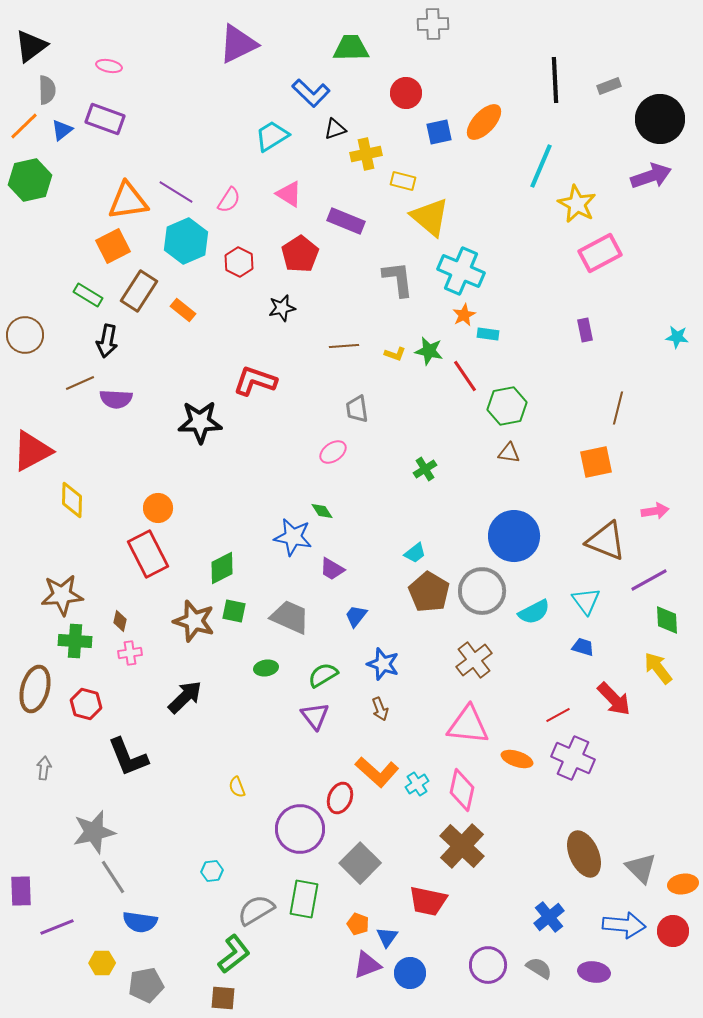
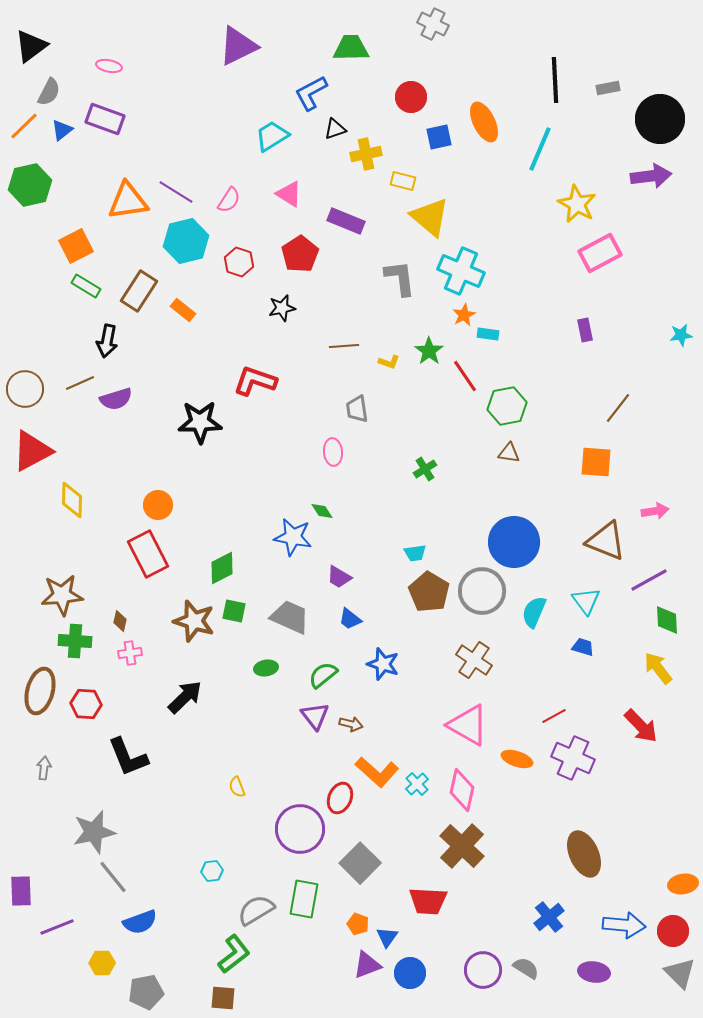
gray cross at (433, 24): rotated 28 degrees clockwise
purple triangle at (238, 44): moved 2 px down
gray rectangle at (609, 86): moved 1 px left, 2 px down; rotated 10 degrees clockwise
gray semicircle at (47, 90): moved 2 px right, 2 px down; rotated 28 degrees clockwise
blue L-shape at (311, 93): rotated 108 degrees clockwise
red circle at (406, 93): moved 5 px right, 4 px down
orange ellipse at (484, 122): rotated 69 degrees counterclockwise
blue square at (439, 132): moved 5 px down
cyan line at (541, 166): moved 1 px left, 17 px up
purple arrow at (651, 176): rotated 12 degrees clockwise
green hexagon at (30, 180): moved 5 px down
cyan hexagon at (186, 241): rotated 9 degrees clockwise
orange square at (113, 246): moved 37 px left
red hexagon at (239, 262): rotated 8 degrees counterclockwise
gray L-shape at (398, 279): moved 2 px right, 1 px up
green rectangle at (88, 295): moved 2 px left, 9 px up
brown circle at (25, 335): moved 54 px down
cyan star at (677, 337): moved 4 px right, 2 px up; rotated 15 degrees counterclockwise
green star at (429, 351): rotated 24 degrees clockwise
yellow L-shape at (395, 354): moved 6 px left, 8 px down
purple semicircle at (116, 399): rotated 20 degrees counterclockwise
brown line at (618, 408): rotated 24 degrees clockwise
pink ellipse at (333, 452): rotated 60 degrees counterclockwise
orange square at (596, 462): rotated 16 degrees clockwise
orange circle at (158, 508): moved 3 px up
blue circle at (514, 536): moved 6 px down
cyan trapezoid at (415, 553): rotated 30 degrees clockwise
purple trapezoid at (332, 569): moved 7 px right, 8 px down
cyan semicircle at (534, 612): rotated 140 degrees clockwise
blue trapezoid at (356, 616): moved 6 px left, 3 px down; rotated 90 degrees counterclockwise
brown cross at (474, 660): rotated 18 degrees counterclockwise
green semicircle at (323, 675): rotated 8 degrees counterclockwise
brown ellipse at (35, 689): moved 5 px right, 2 px down
red arrow at (614, 699): moved 27 px right, 27 px down
red hexagon at (86, 704): rotated 12 degrees counterclockwise
brown arrow at (380, 709): moved 29 px left, 15 px down; rotated 55 degrees counterclockwise
red line at (558, 715): moved 4 px left, 1 px down
pink triangle at (468, 725): rotated 24 degrees clockwise
cyan cross at (417, 784): rotated 10 degrees counterclockwise
gray triangle at (641, 868): moved 39 px right, 105 px down
gray line at (113, 877): rotated 6 degrees counterclockwise
red trapezoid at (428, 901): rotated 9 degrees counterclockwise
blue semicircle at (140, 922): rotated 28 degrees counterclockwise
purple circle at (488, 965): moved 5 px left, 5 px down
gray semicircle at (539, 968): moved 13 px left
gray pentagon at (146, 985): moved 7 px down
